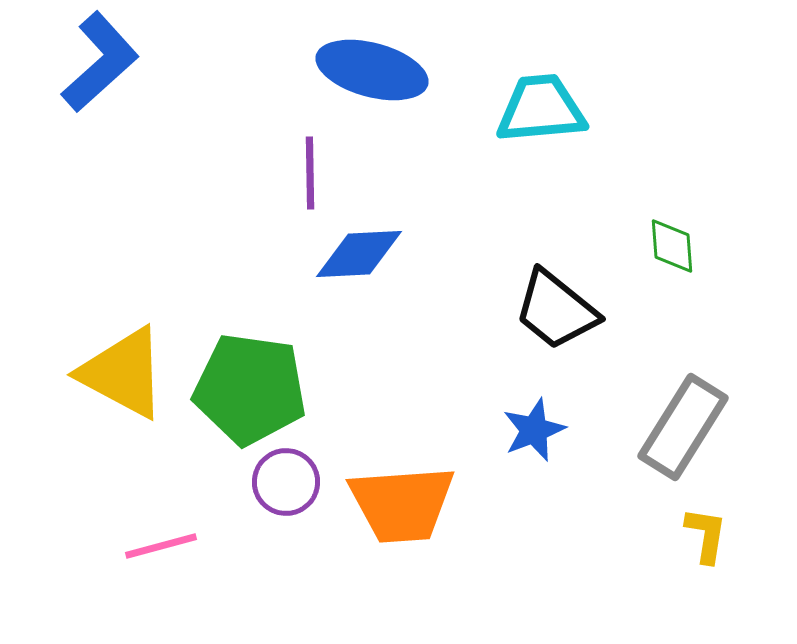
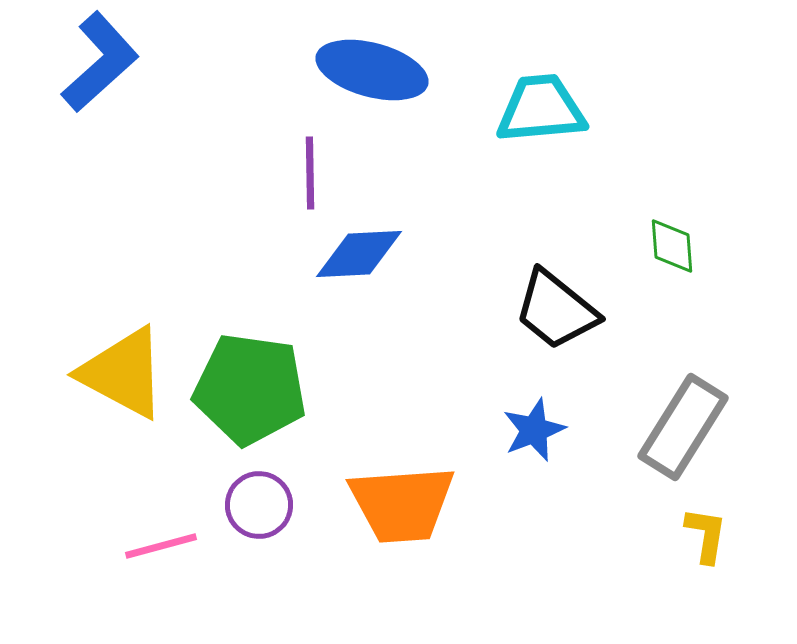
purple circle: moved 27 px left, 23 px down
